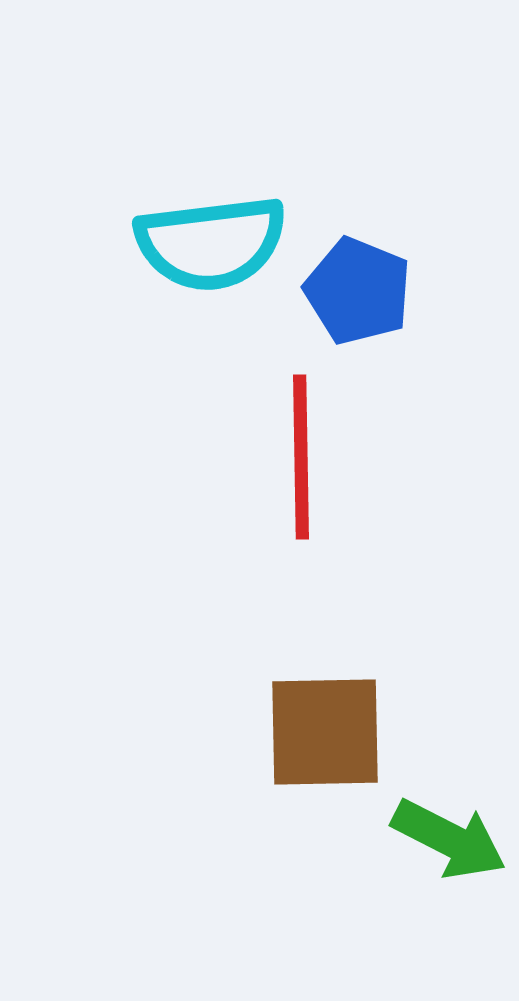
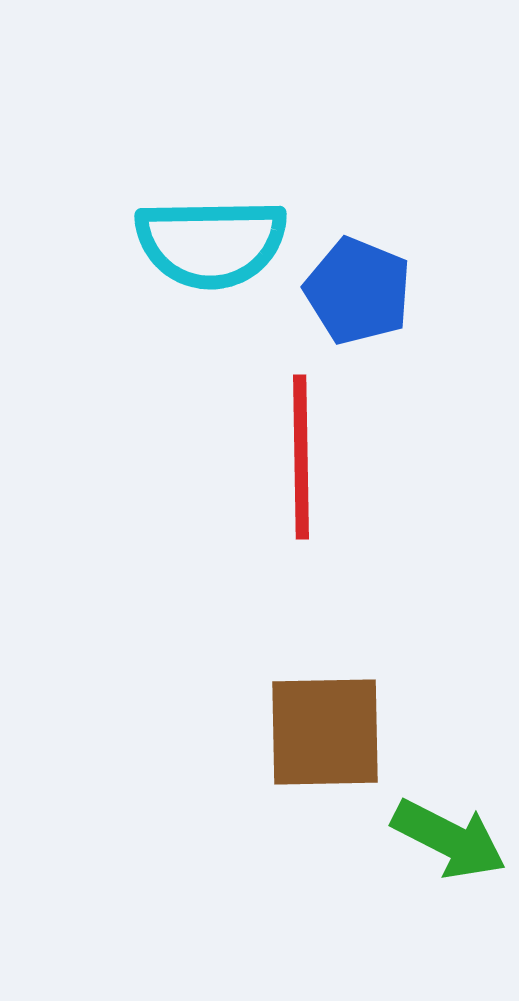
cyan semicircle: rotated 6 degrees clockwise
